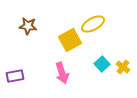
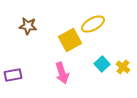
purple rectangle: moved 2 px left, 1 px up
